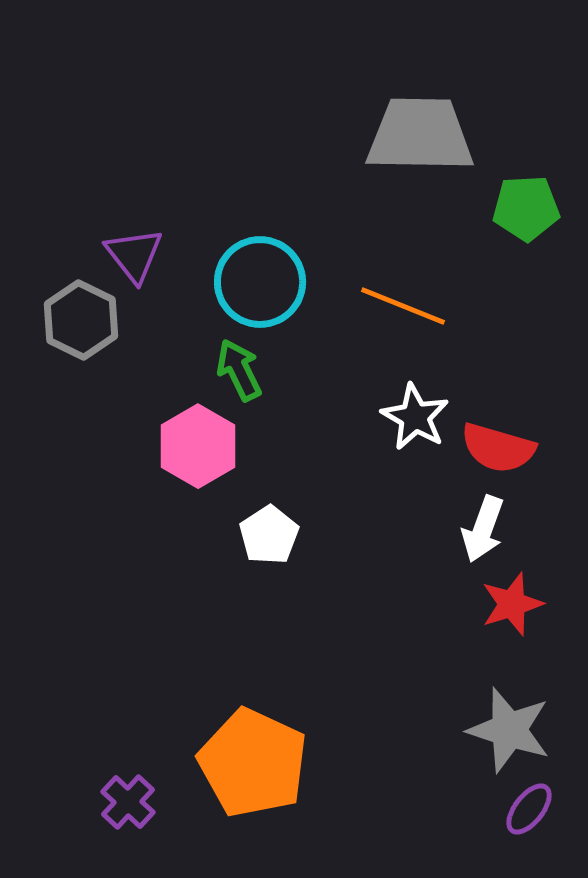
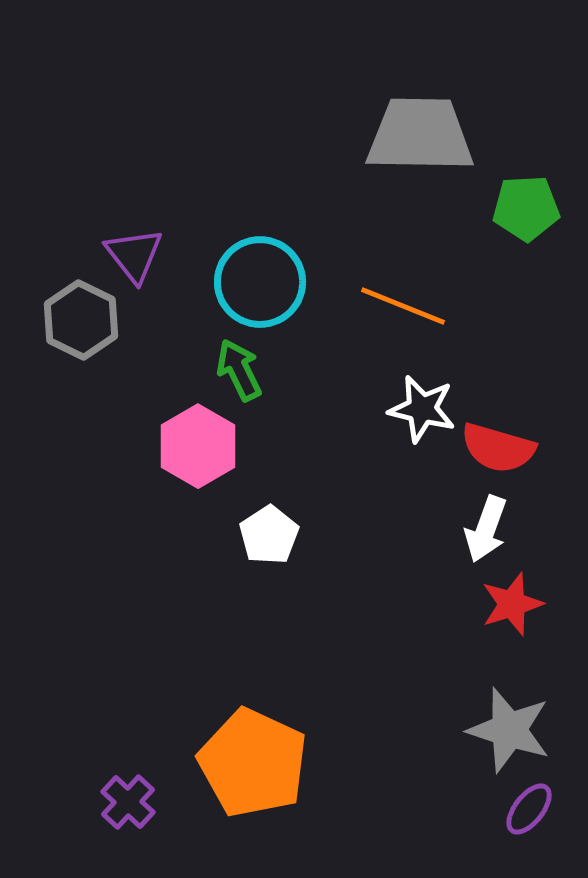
white star: moved 7 px right, 8 px up; rotated 16 degrees counterclockwise
white arrow: moved 3 px right
